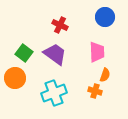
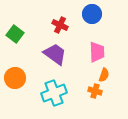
blue circle: moved 13 px left, 3 px up
green square: moved 9 px left, 19 px up
orange semicircle: moved 1 px left
